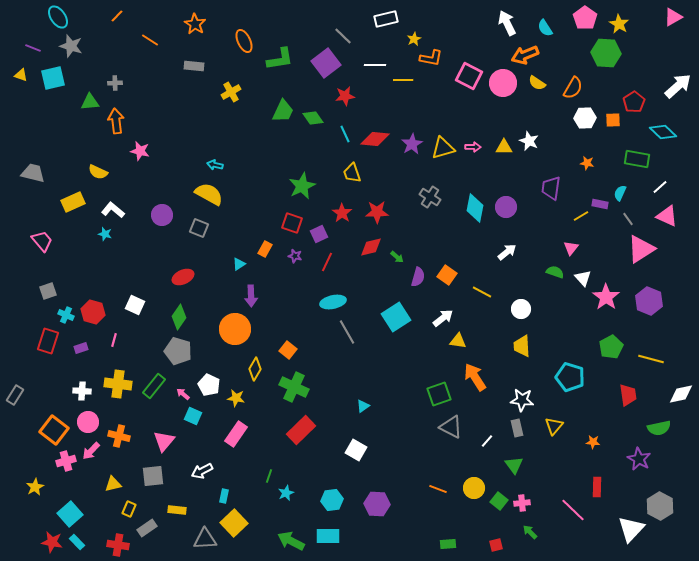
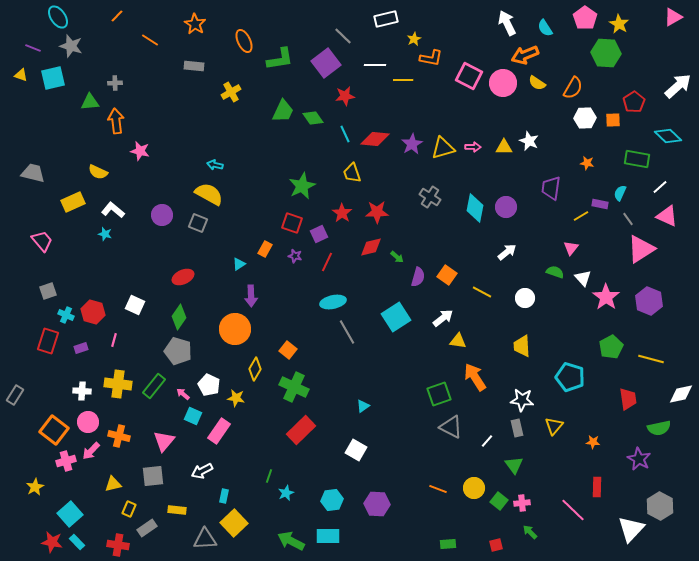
cyan diamond at (663, 132): moved 5 px right, 4 px down
gray square at (199, 228): moved 1 px left, 5 px up
white circle at (521, 309): moved 4 px right, 11 px up
red trapezoid at (628, 395): moved 4 px down
pink rectangle at (236, 434): moved 17 px left, 3 px up
